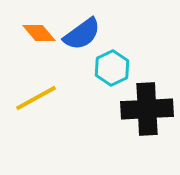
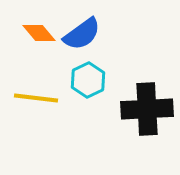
cyan hexagon: moved 24 px left, 12 px down
yellow line: rotated 36 degrees clockwise
